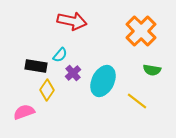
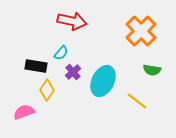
cyan semicircle: moved 1 px right, 2 px up
purple cross: moved 1 px up
